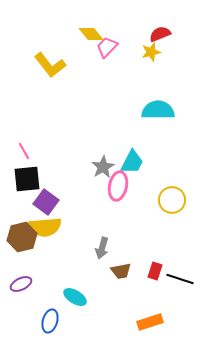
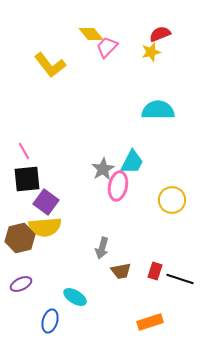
gray star: moved 2 px down
brown hexagon: moved 2 px left, 1 px down
